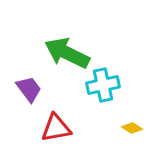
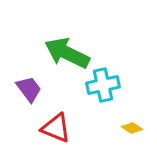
red triangle: rotated 32 degrees clockwise
